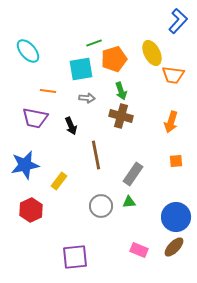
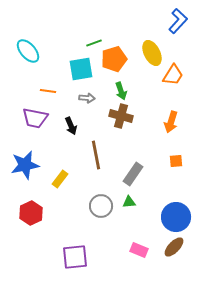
orange trapezoid: rotated 65 degrees counterclockwise
yellow rectangle: moved 1 px right, 2 px up
red hexagon: moved 3 px down
